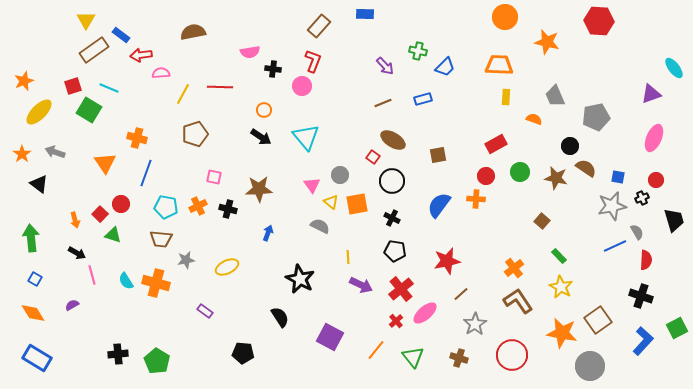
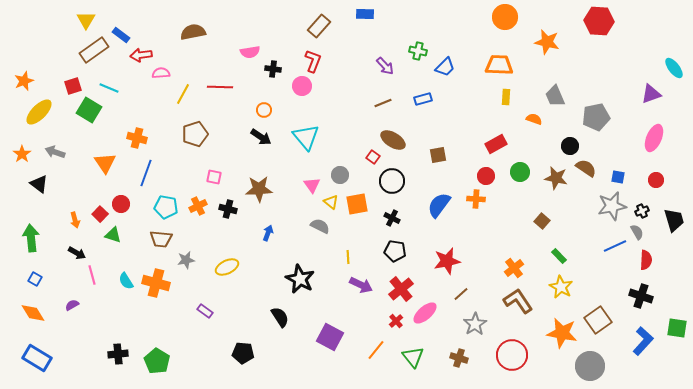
black cross at (642, 198): moved 13 px down
green square at (677, 328): rotated 35 degrees clockwise
